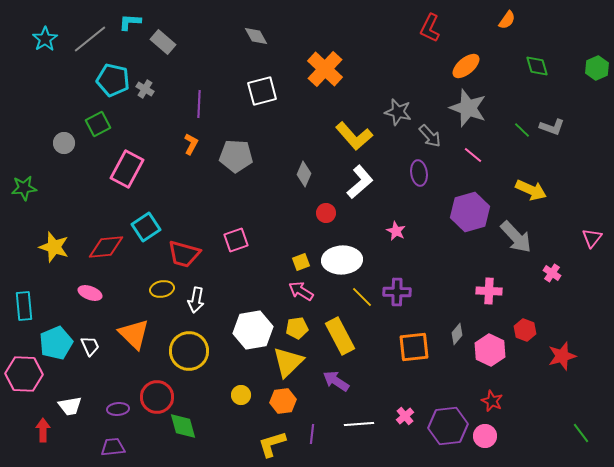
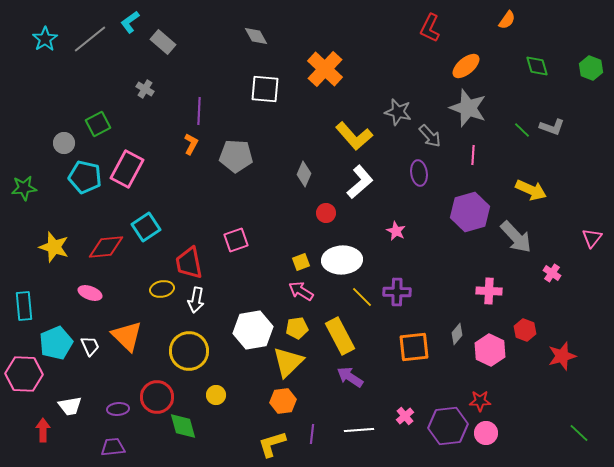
cyan L-shape at (130, 22): rotated 40 degrees counterclockwise
green hexagon at (597, 68): moved 6 px left; rotated 15 degrees counterclockwise
cyan pentagon at (113, 80): moved 28 px left, 97 px down
white square at (262, 91): moved 3 px right, 2 px up; rotated 20 degrees clockwise
purple line at (199, 104): moved 7 px down
pink line at (473, 155): rotated 54 degrees clockwise
red trapezoid at (184, 254): moved 5 px right, 9 px down; rotated 64 degrees clockwise
orange triangle at (134, 334): moved 7 px left, 2 px down
purple arrow at (336, 381): moved 14 px right, 4 px up
yellow circle at (241, 395): moved 25 px left
red star at (492, 401): moved 12 px left; rotated 25 degrees counterclockwise
white line at (359, 424): moved 6 px down
green line at (581, 433): moved 2 px left; rotated 10 degrees counterclockwise
pink circle at (485, 436): moved 1 px right, 3 px up
